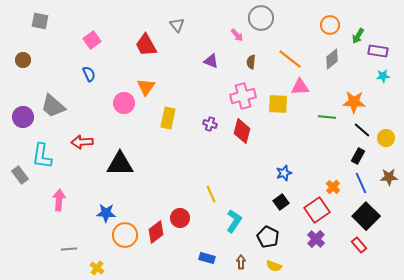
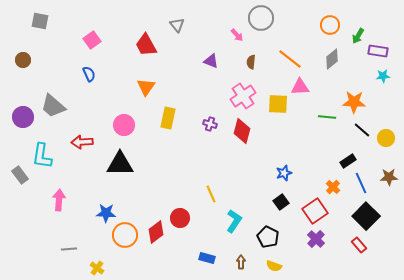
pink cross at (243, 96): rotated 20 degrees counterclockwise
pink circle at (124, 103): moved 22 px down
black rectangle at (358, 156): moved 10 px left, 5 px down; rotated 28 degrees clockwise
red square at (317, 210): moved 2 px left, 1 px down
